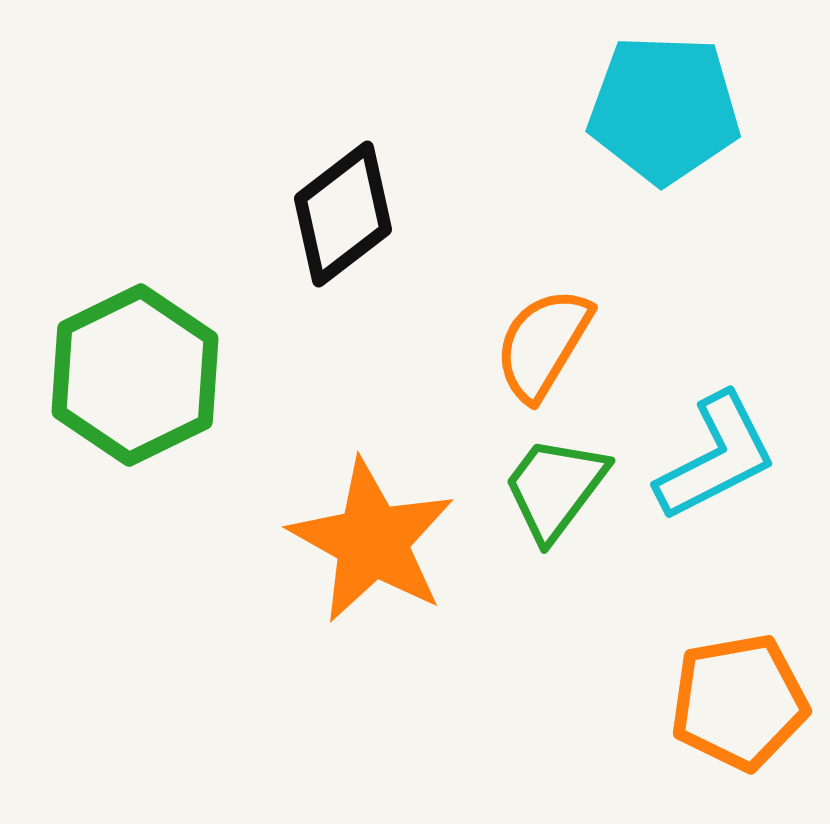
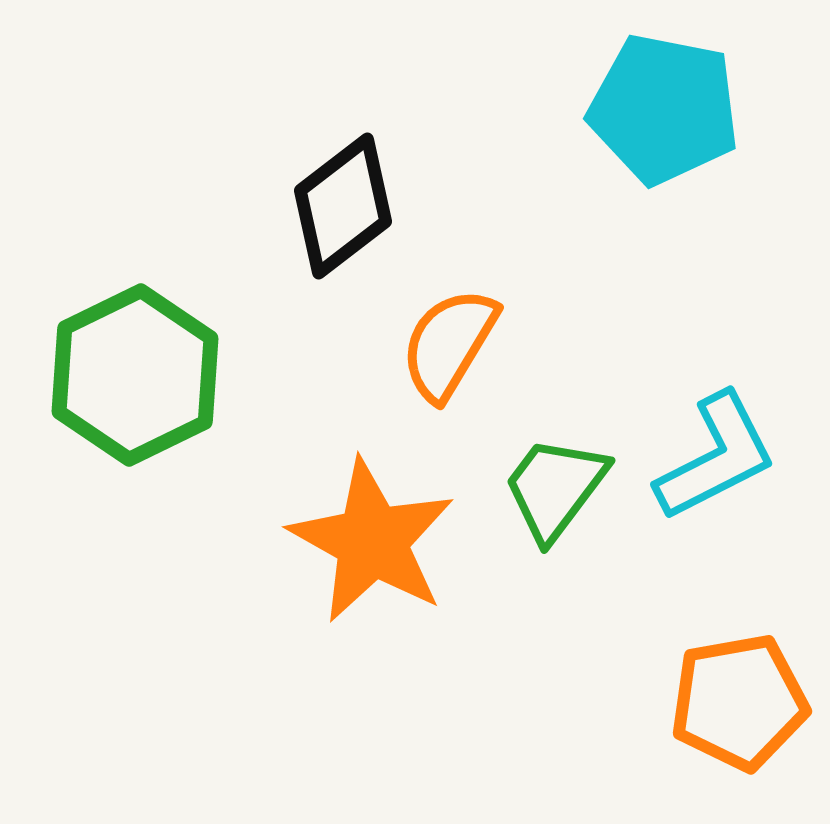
cyan pentagon: rotated 9 degrees clockwise
black diamond: moved 8 px up
orange semicircle: moved 94 px left
